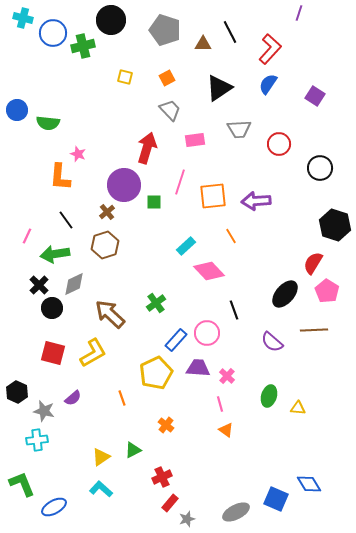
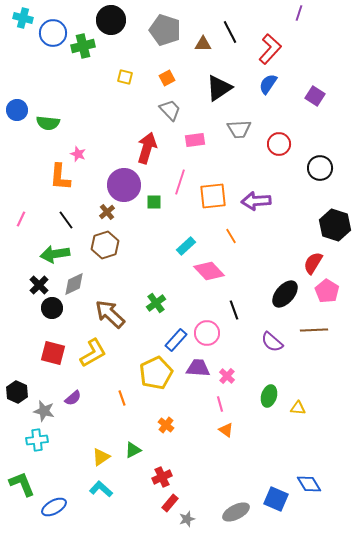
pink line at (27, 236): moved 6 px left, 17 px up
